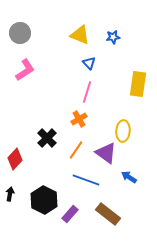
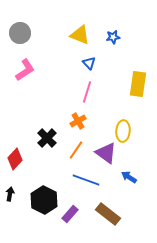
orange cross: moved 1 px left, 2 px down
